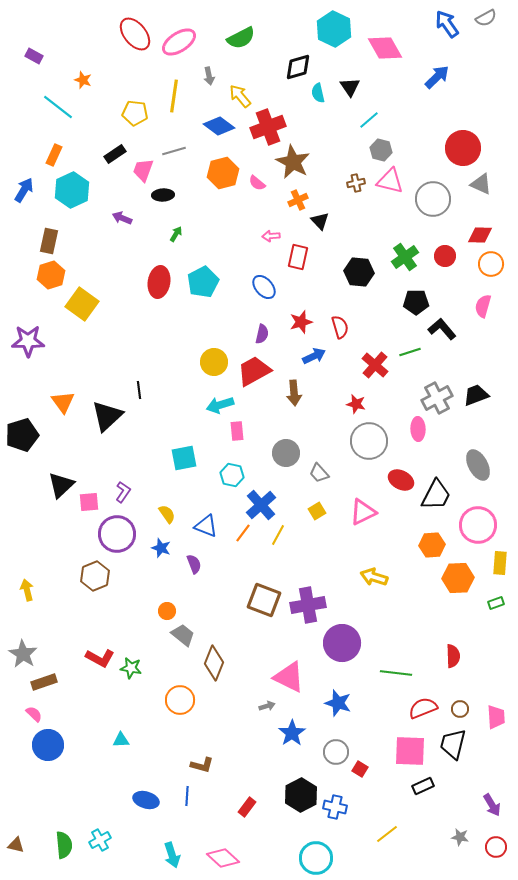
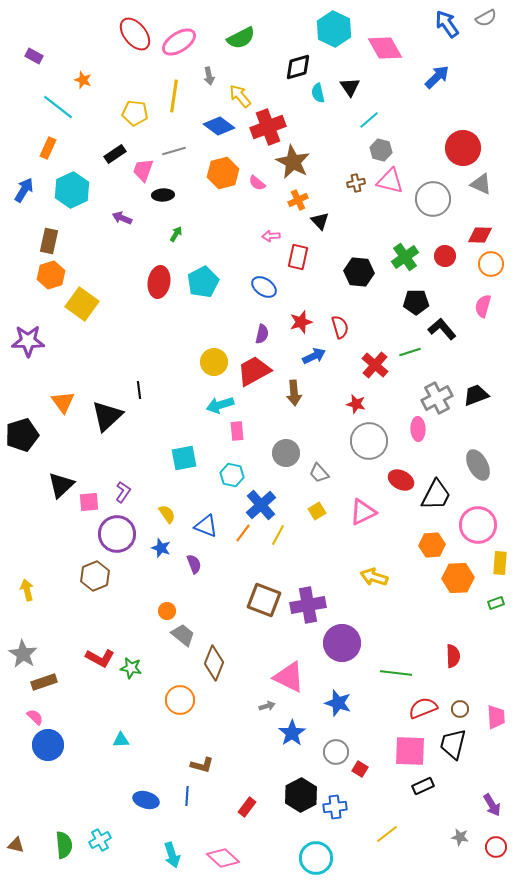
orange rectangle at (54, 155): moved 6 px left, 7 px up
blue ellipse at (264, 287): rotated 15 degrees counterclockwise
pink semicircle at (34, 714): moved 1 px right, 3 px down
blue cross at (335, 807): rotated 20 degrees counterclockwise
